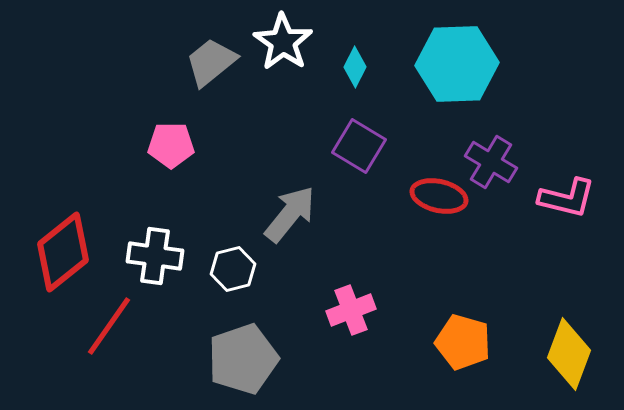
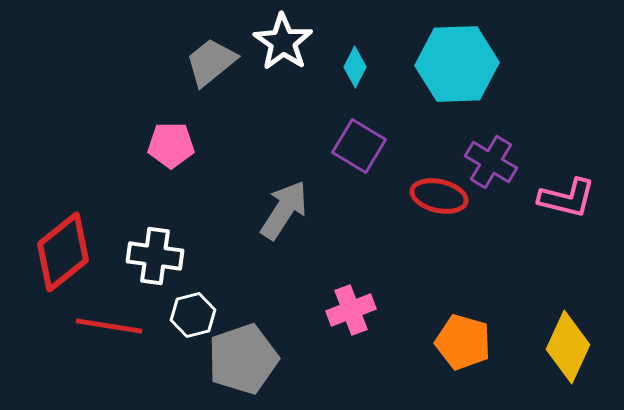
gray arrow: moved 6 px left, 4 px up; rotated 6 degrees counterclockwise
white hexagon: moved 40 px left, 46 px down
red line: rotated 64 degrees clockwise
yellow diamond: moved 1 px left, 7 px up; rotated 4 degrees clockwise
